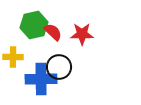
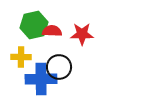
red semicircle: moved 1 px left, 1 px up; rotated 42 degrees counterclockwise
yellow cross: moved 8 px right
